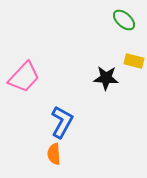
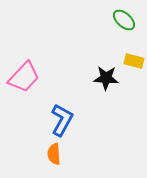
blue L-shape: moved 2 px up
